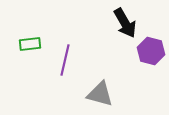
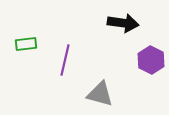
black arrow: moved 2 px left; rotated 52 degrees counterclockwise
green rectangle: moved 4 px left
purple hexagon: moved 9 px down; rotated 12 degrees clockwise
